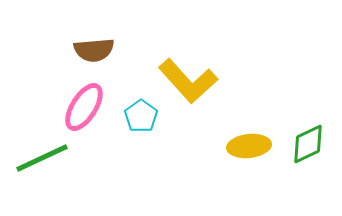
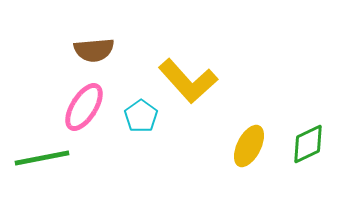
yellow ellipse: rotated 57 degrees counterclockwise
green line: rotated 14 degrees clockwise
